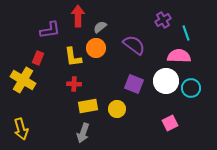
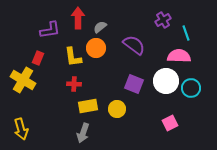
red arrow: moved 2 px down
